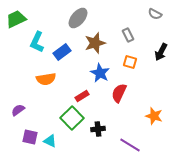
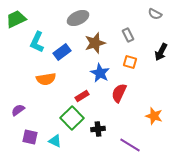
gray ellipse: rotated 25 degrees clockwise
cyan triangle: moved 5 px right
